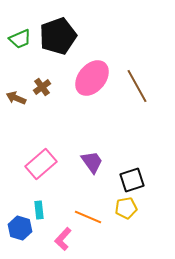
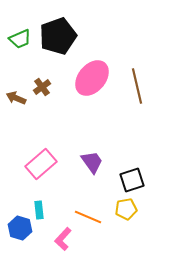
brown line: rotated 16 degrees clockwise
yellow pentagon: moved 1 px down
